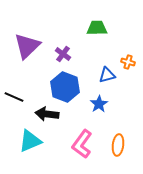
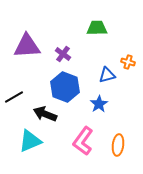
purple triangle: rotated 40 degrees clockwise
black line: rotated 54 degrees counterclockwise
black arrow: moved 2 px left; rotated 15 degrees clockwise
pink L-shape: moved 1 px right, 3 px up
